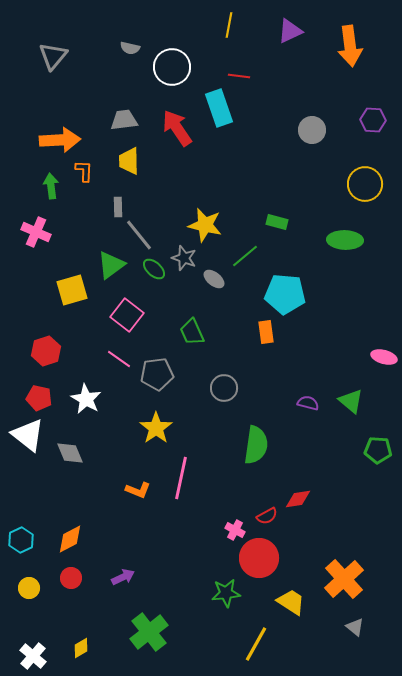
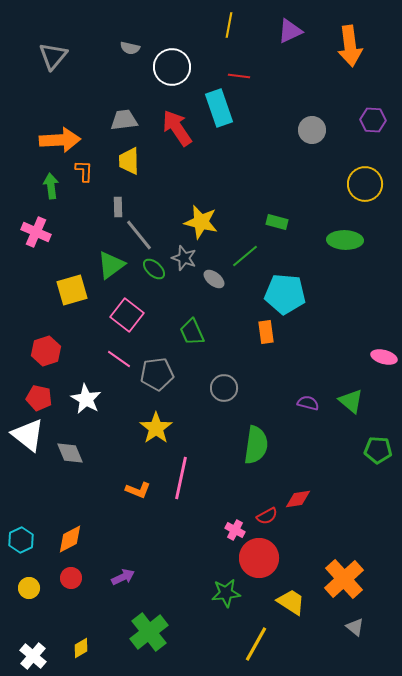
yellow star at (205, 225): moved 4 px left, 3 px up
